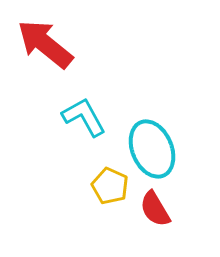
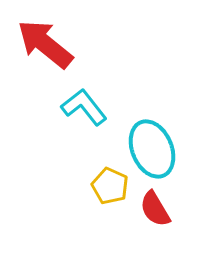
cyan L-shape: moved 10 px up; rotated 9 degrees counterclockwise
